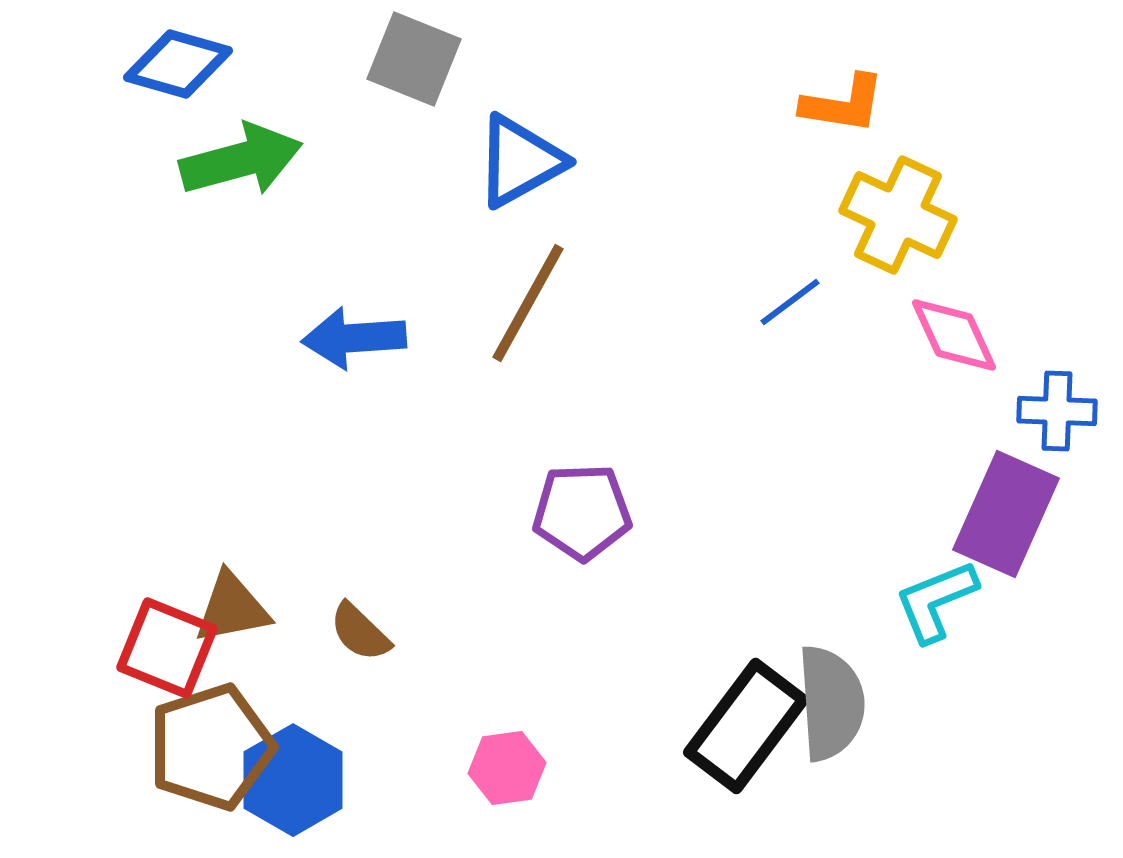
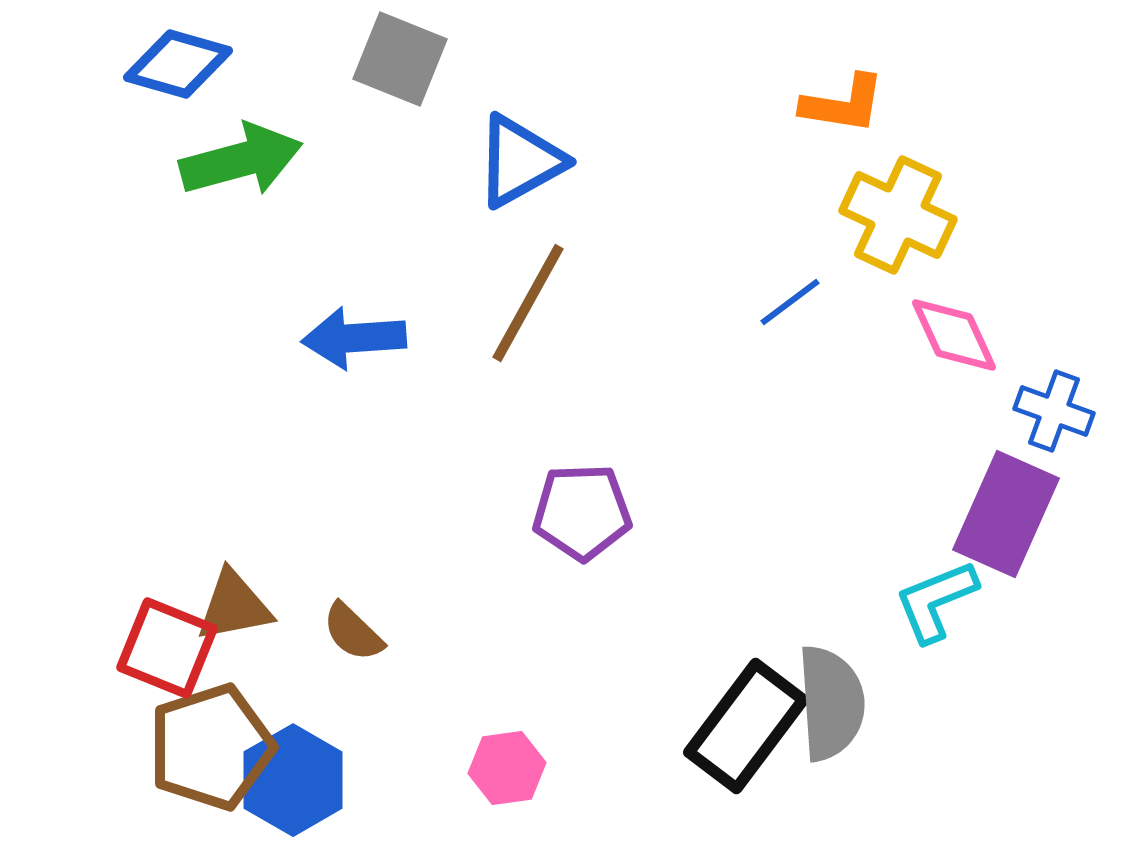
gray square: moved 14 px left
blue cross: moved 3 px left; rotated 18 degrees clockwise
brown triangle: moved 2 px right, 2 px up
brown semicircle: moved 7 px left
